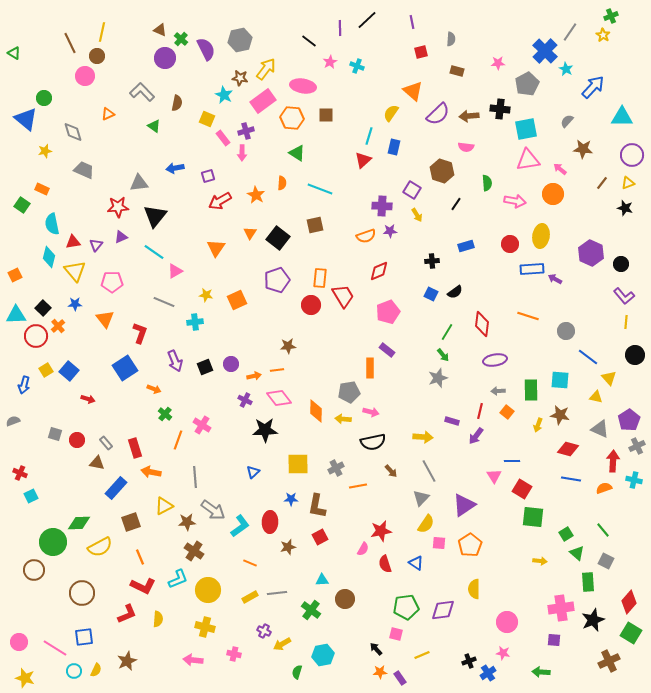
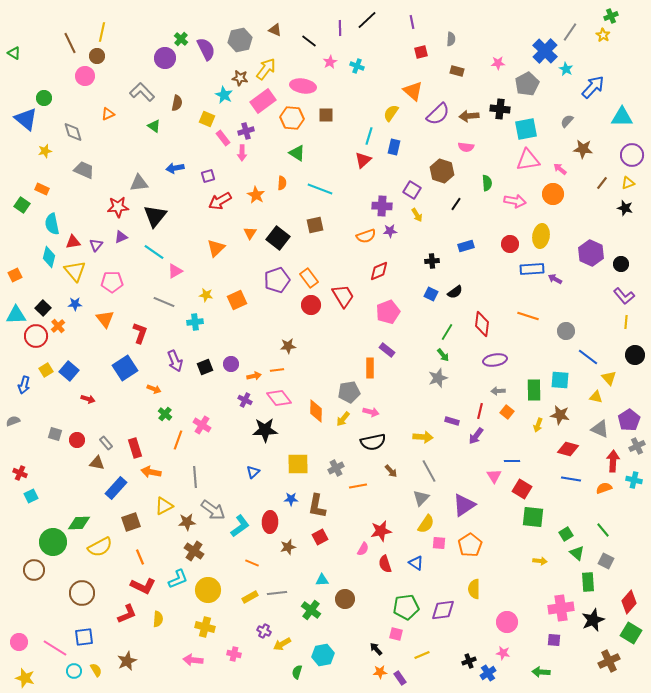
brown triangle at (160, 30): moved 115 px right
orange triangle at (216, 248): rotated 12 degrees clockwise
orange rectangle at (320, 278): moved 11 px left; rotated 42 degrees counterclockwise
green rectangle at (531, 390): moved 3 px right
yellow arrow at (343, 419): rotated 56 degrees counterclockwise
orange line at (250, 563): moved 2 px right
yellow semicircle at (96, 670): rotated 56 degrees counterclockwise
